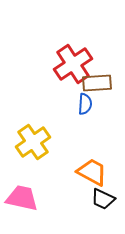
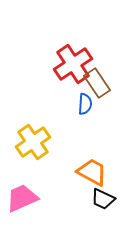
brown rectangle: rotated 60 degrees clockwise
pink trapezoid: rotated 36 degrees counterclockwise
